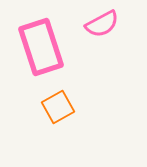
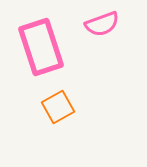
pink semicircle: rotated 8 degrees clockwise
